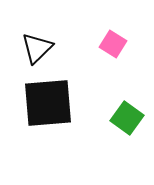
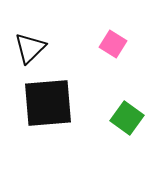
black triangle: moved 7 px left
